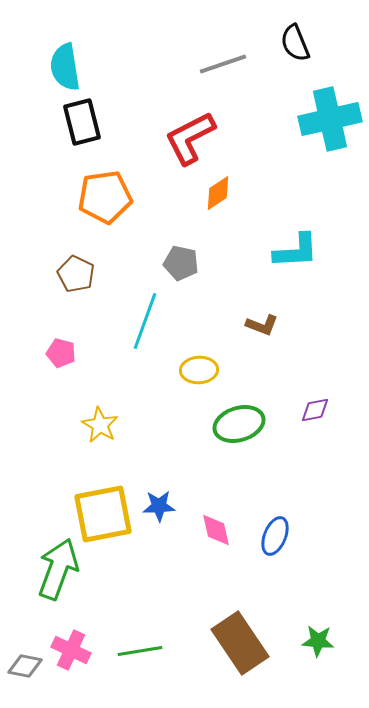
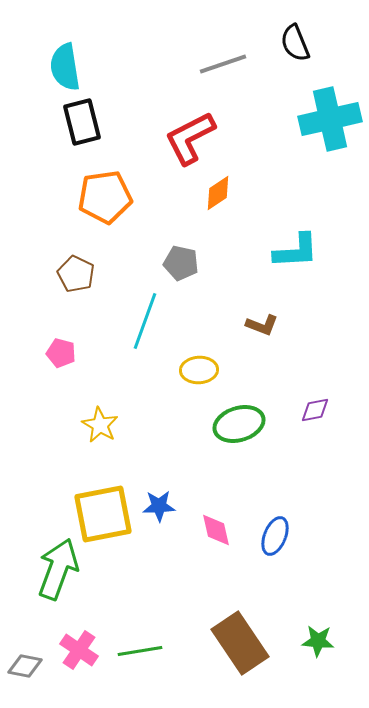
pink cross: moved 8 px right; rotated 9 degrees clockwise
